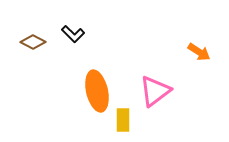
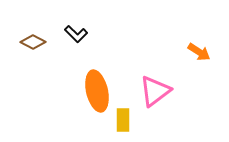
black L-shape: moved 3 px right
